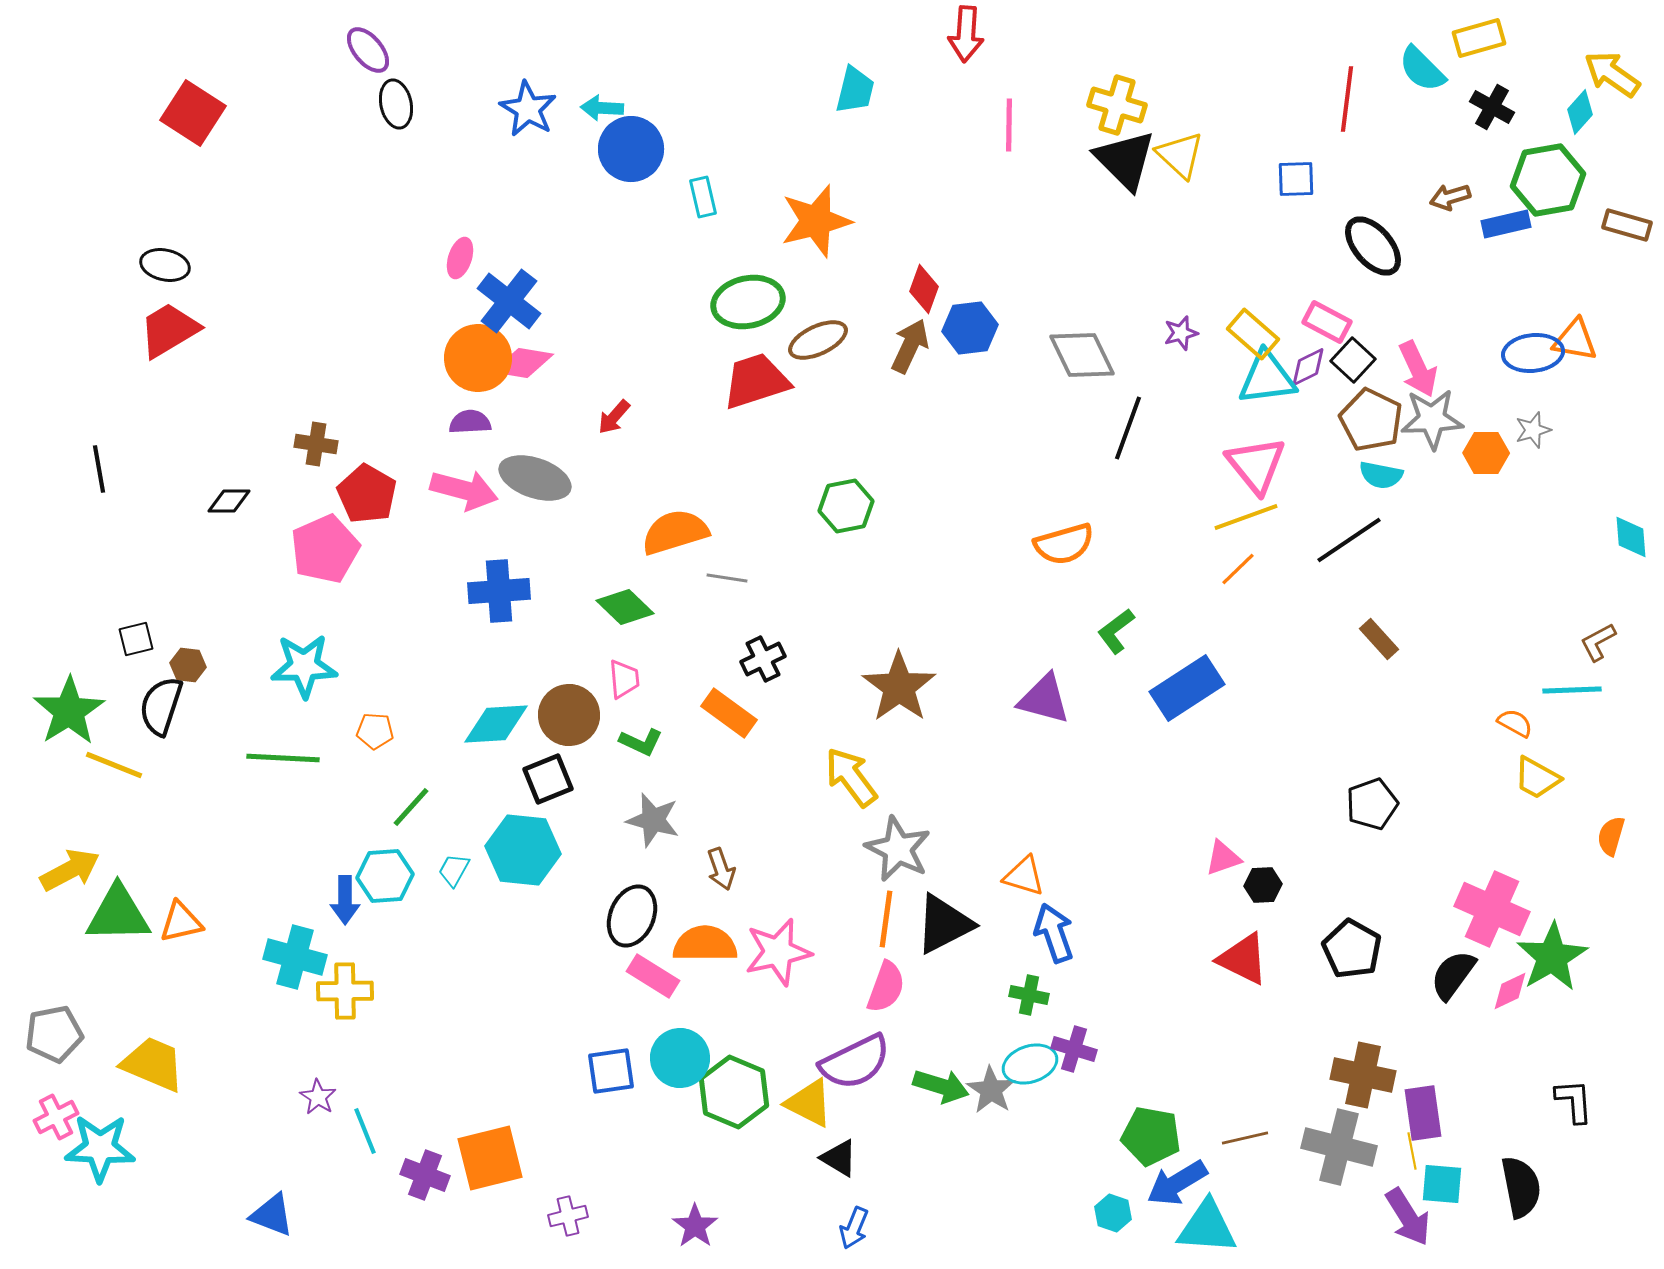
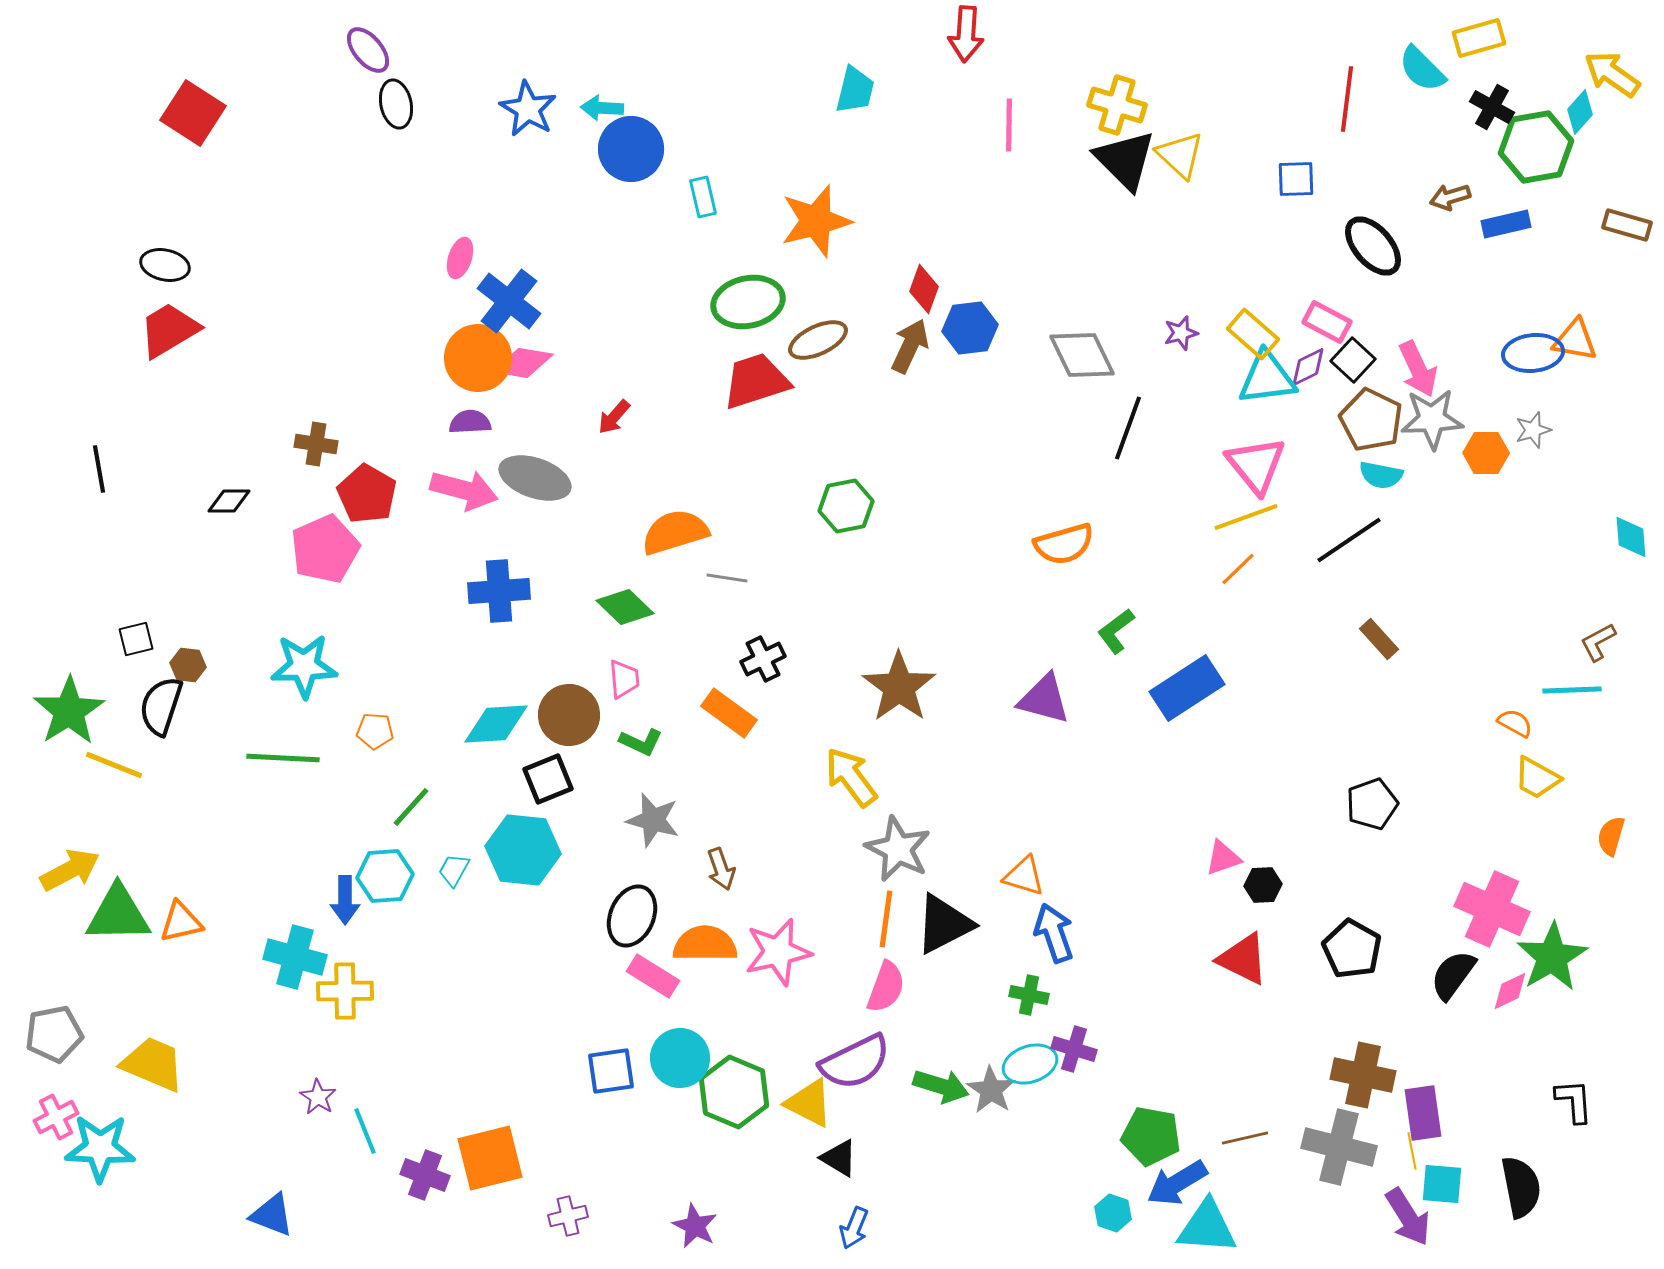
green hexagon at (1548, 180): moved 12 px left, 33 px up
purple star at (695, 1226): rotated 9 degrees counterclockwise
